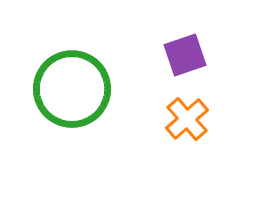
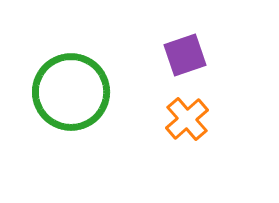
green circle: moved 1 px left, 3 px down
